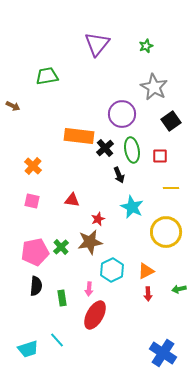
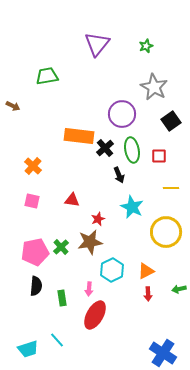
red square: moved 1 px left
